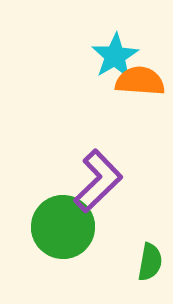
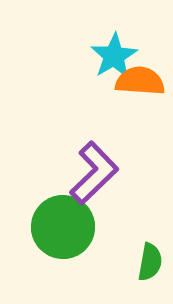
cyan star: moved 1 px left
purple L-shape: moved 4 px left, 8 px up
